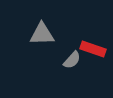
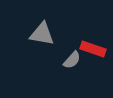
gray triangle: rotated 12 degrees clockwise
